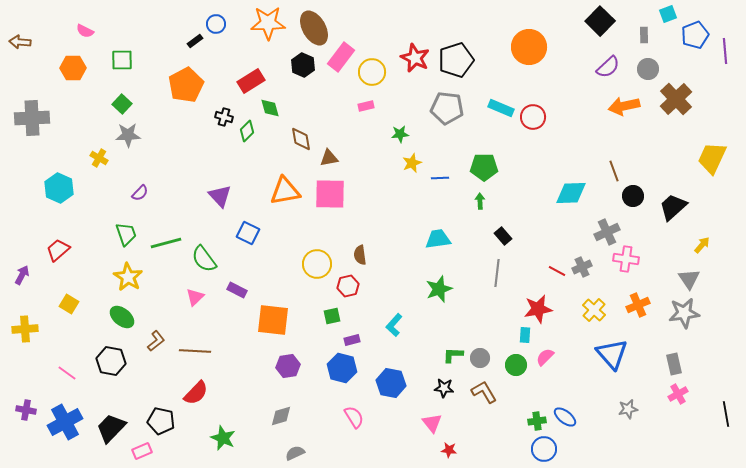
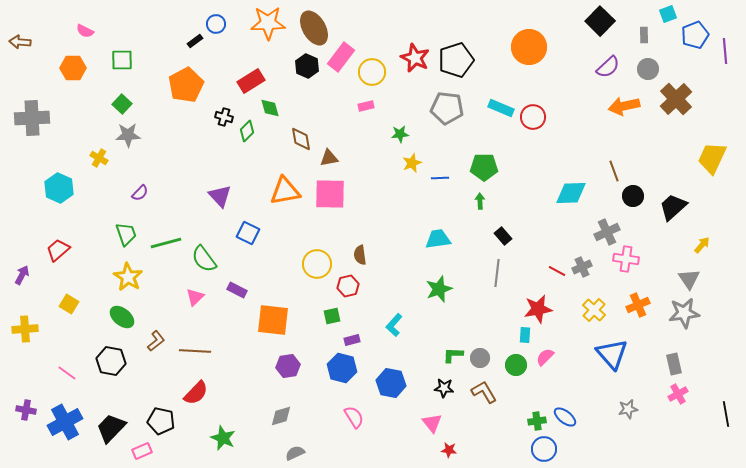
black hexagon at (303, 65): moved 4 px right, 1 px down
